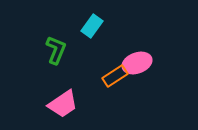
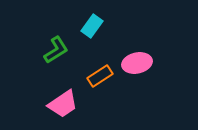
green L-shape: rotated 36 degrees clockwise
pink ellipse: rotated 8 degrees clockwise
orange rectangle: moved 15 px left
